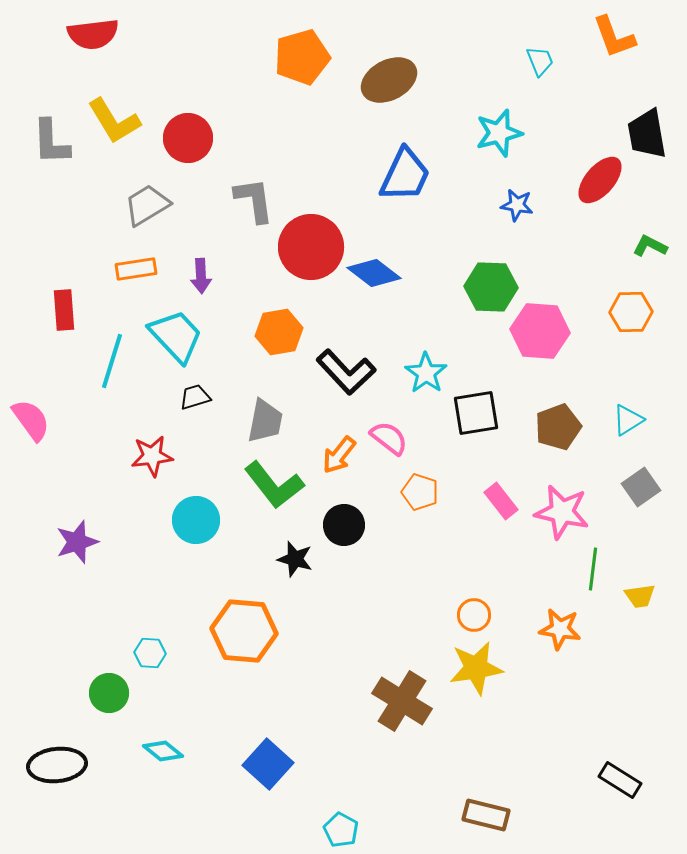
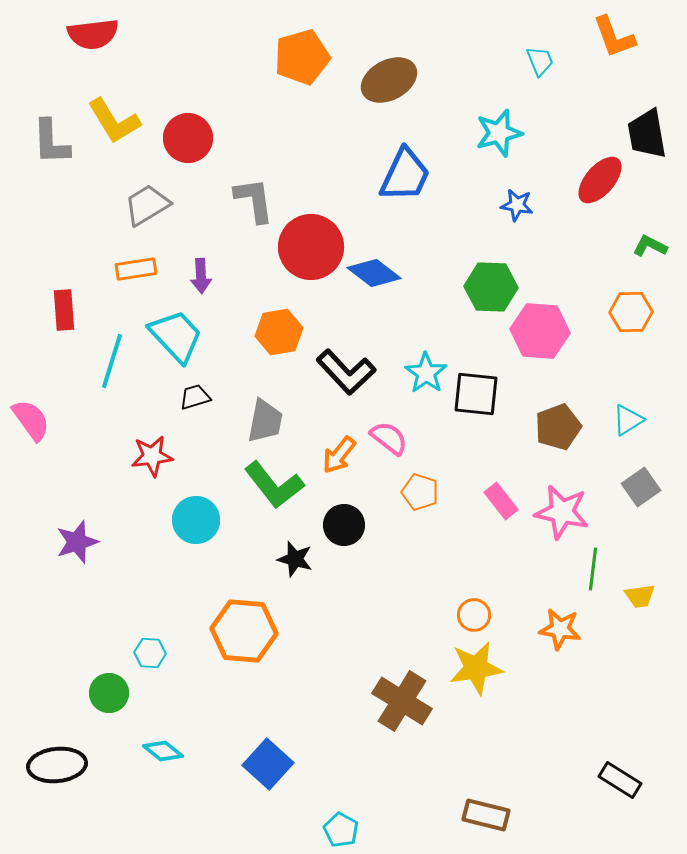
black square at (476, 413): moved 19 px up; rotated 15 degrees clockwise
